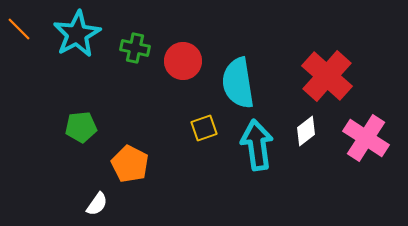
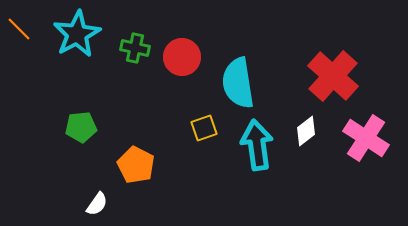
red circle: moved 1 px left, 4 px up
red cross: moved 6 px right
orange pentagon: moved 6 px right, 1 px down
